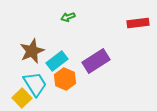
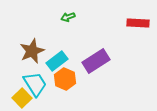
red rectangle: rotated 10 degrees clockwise
